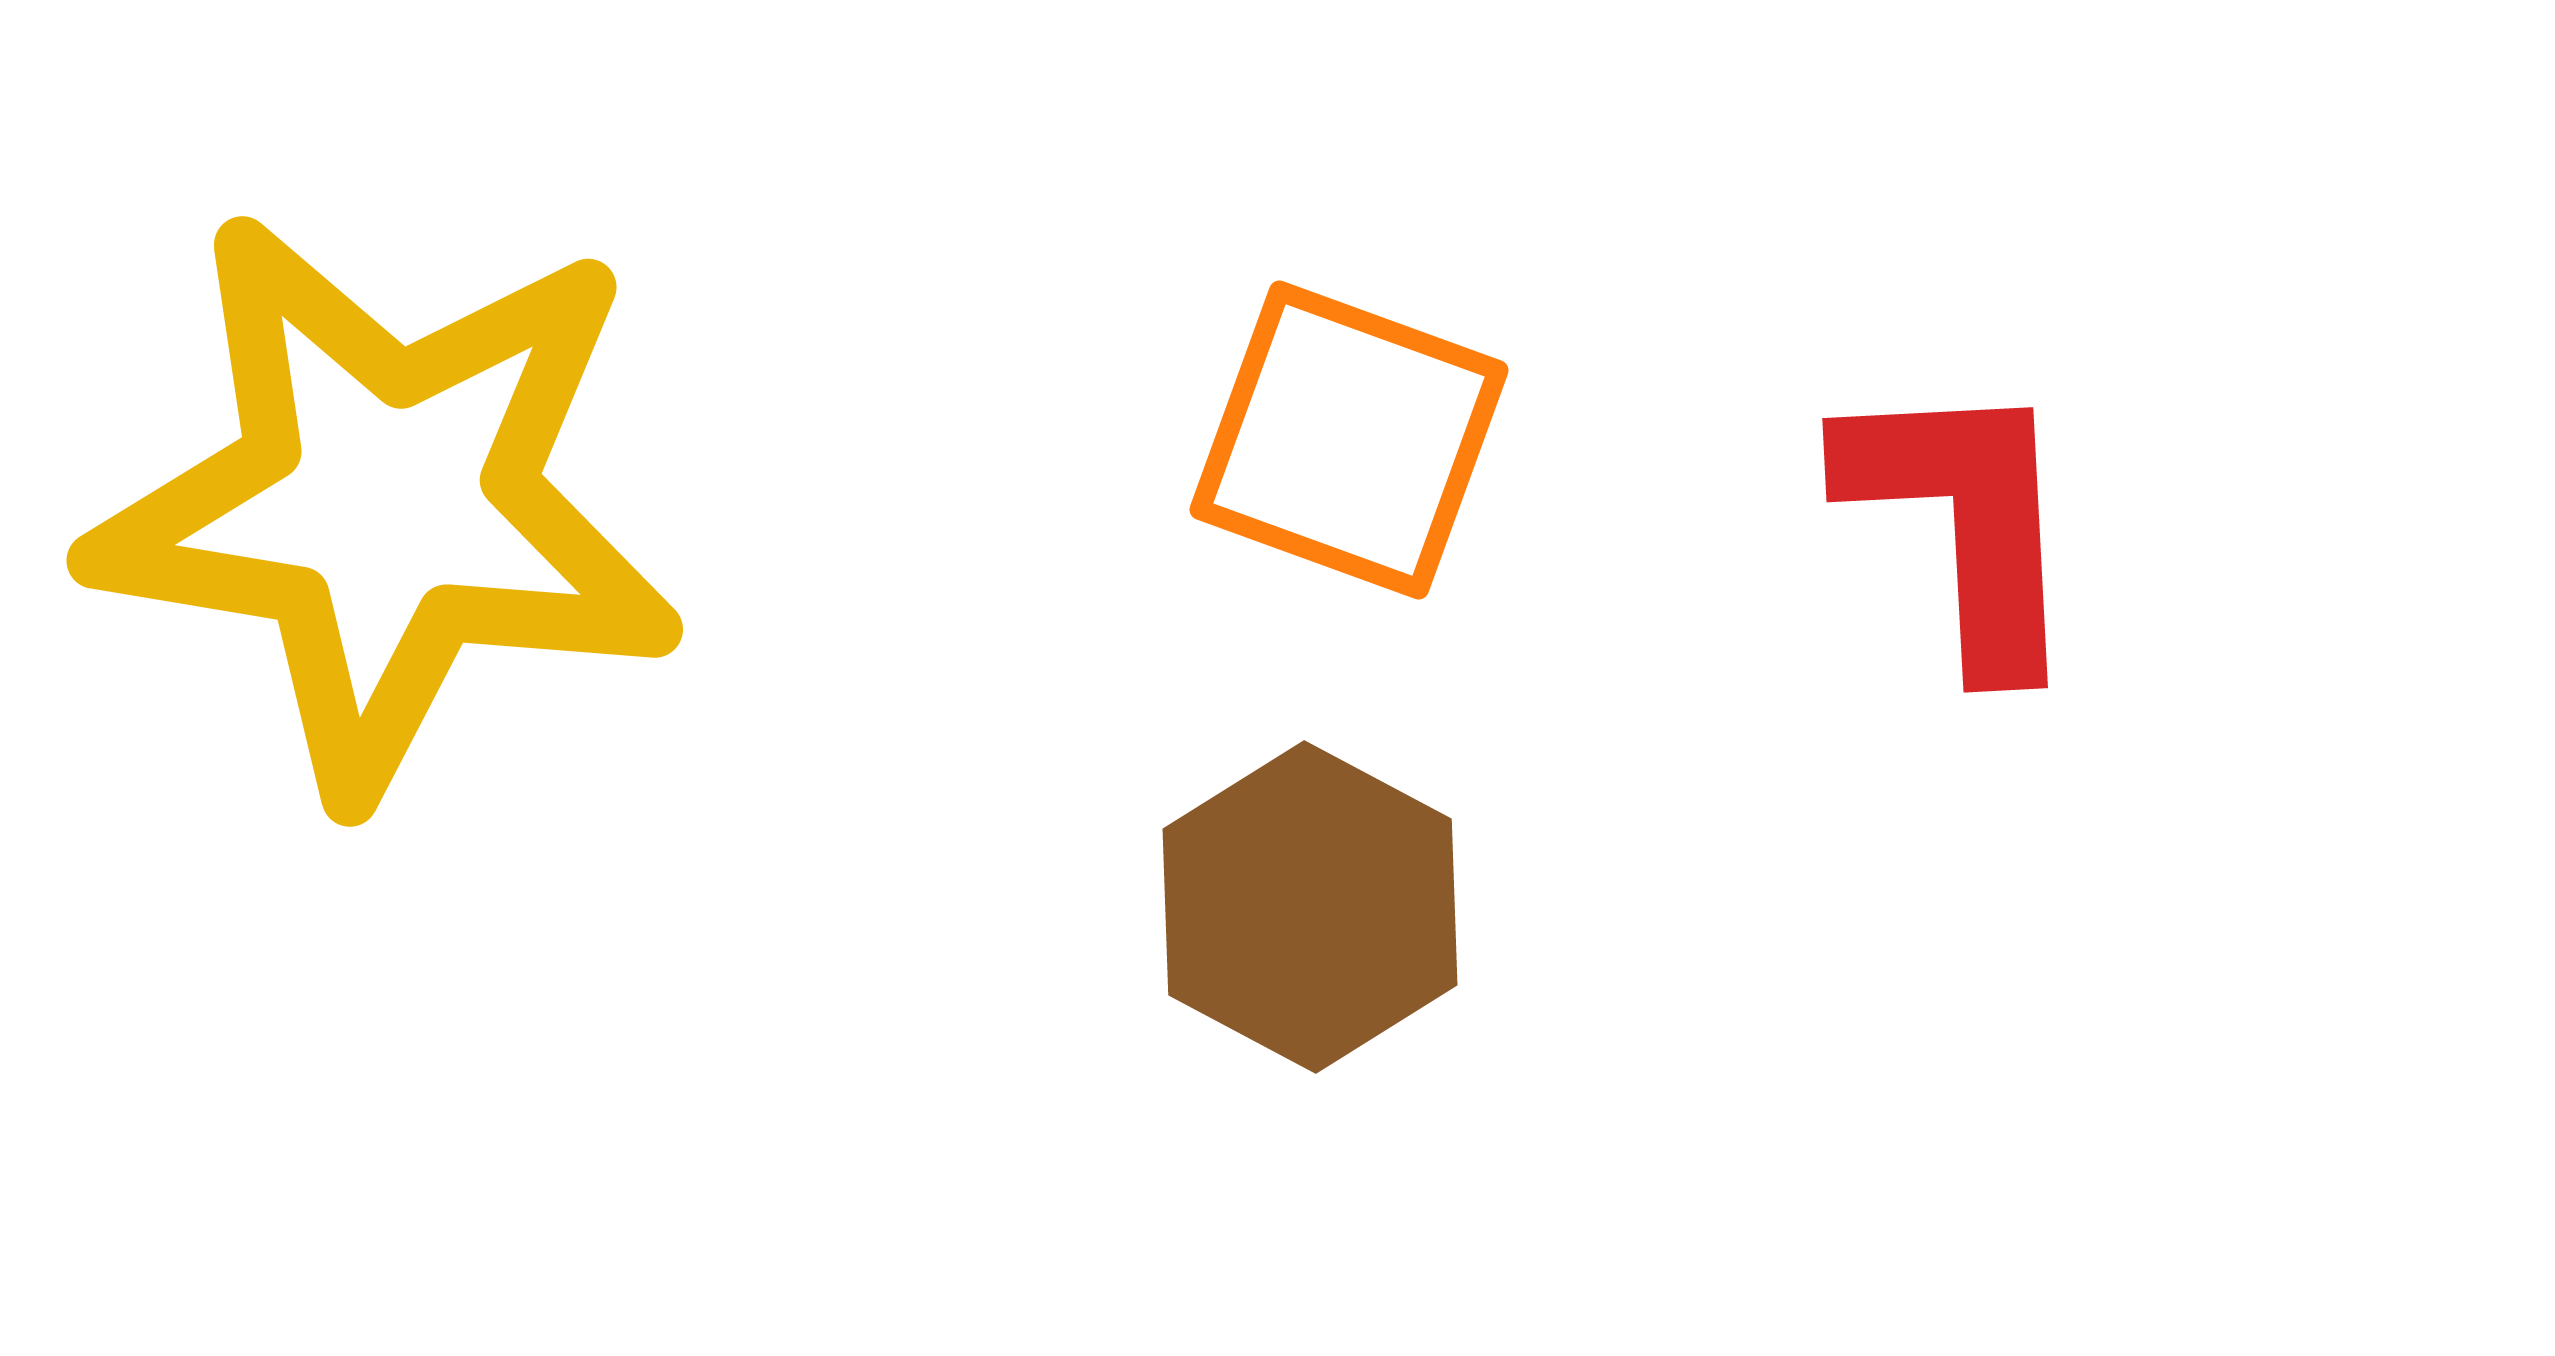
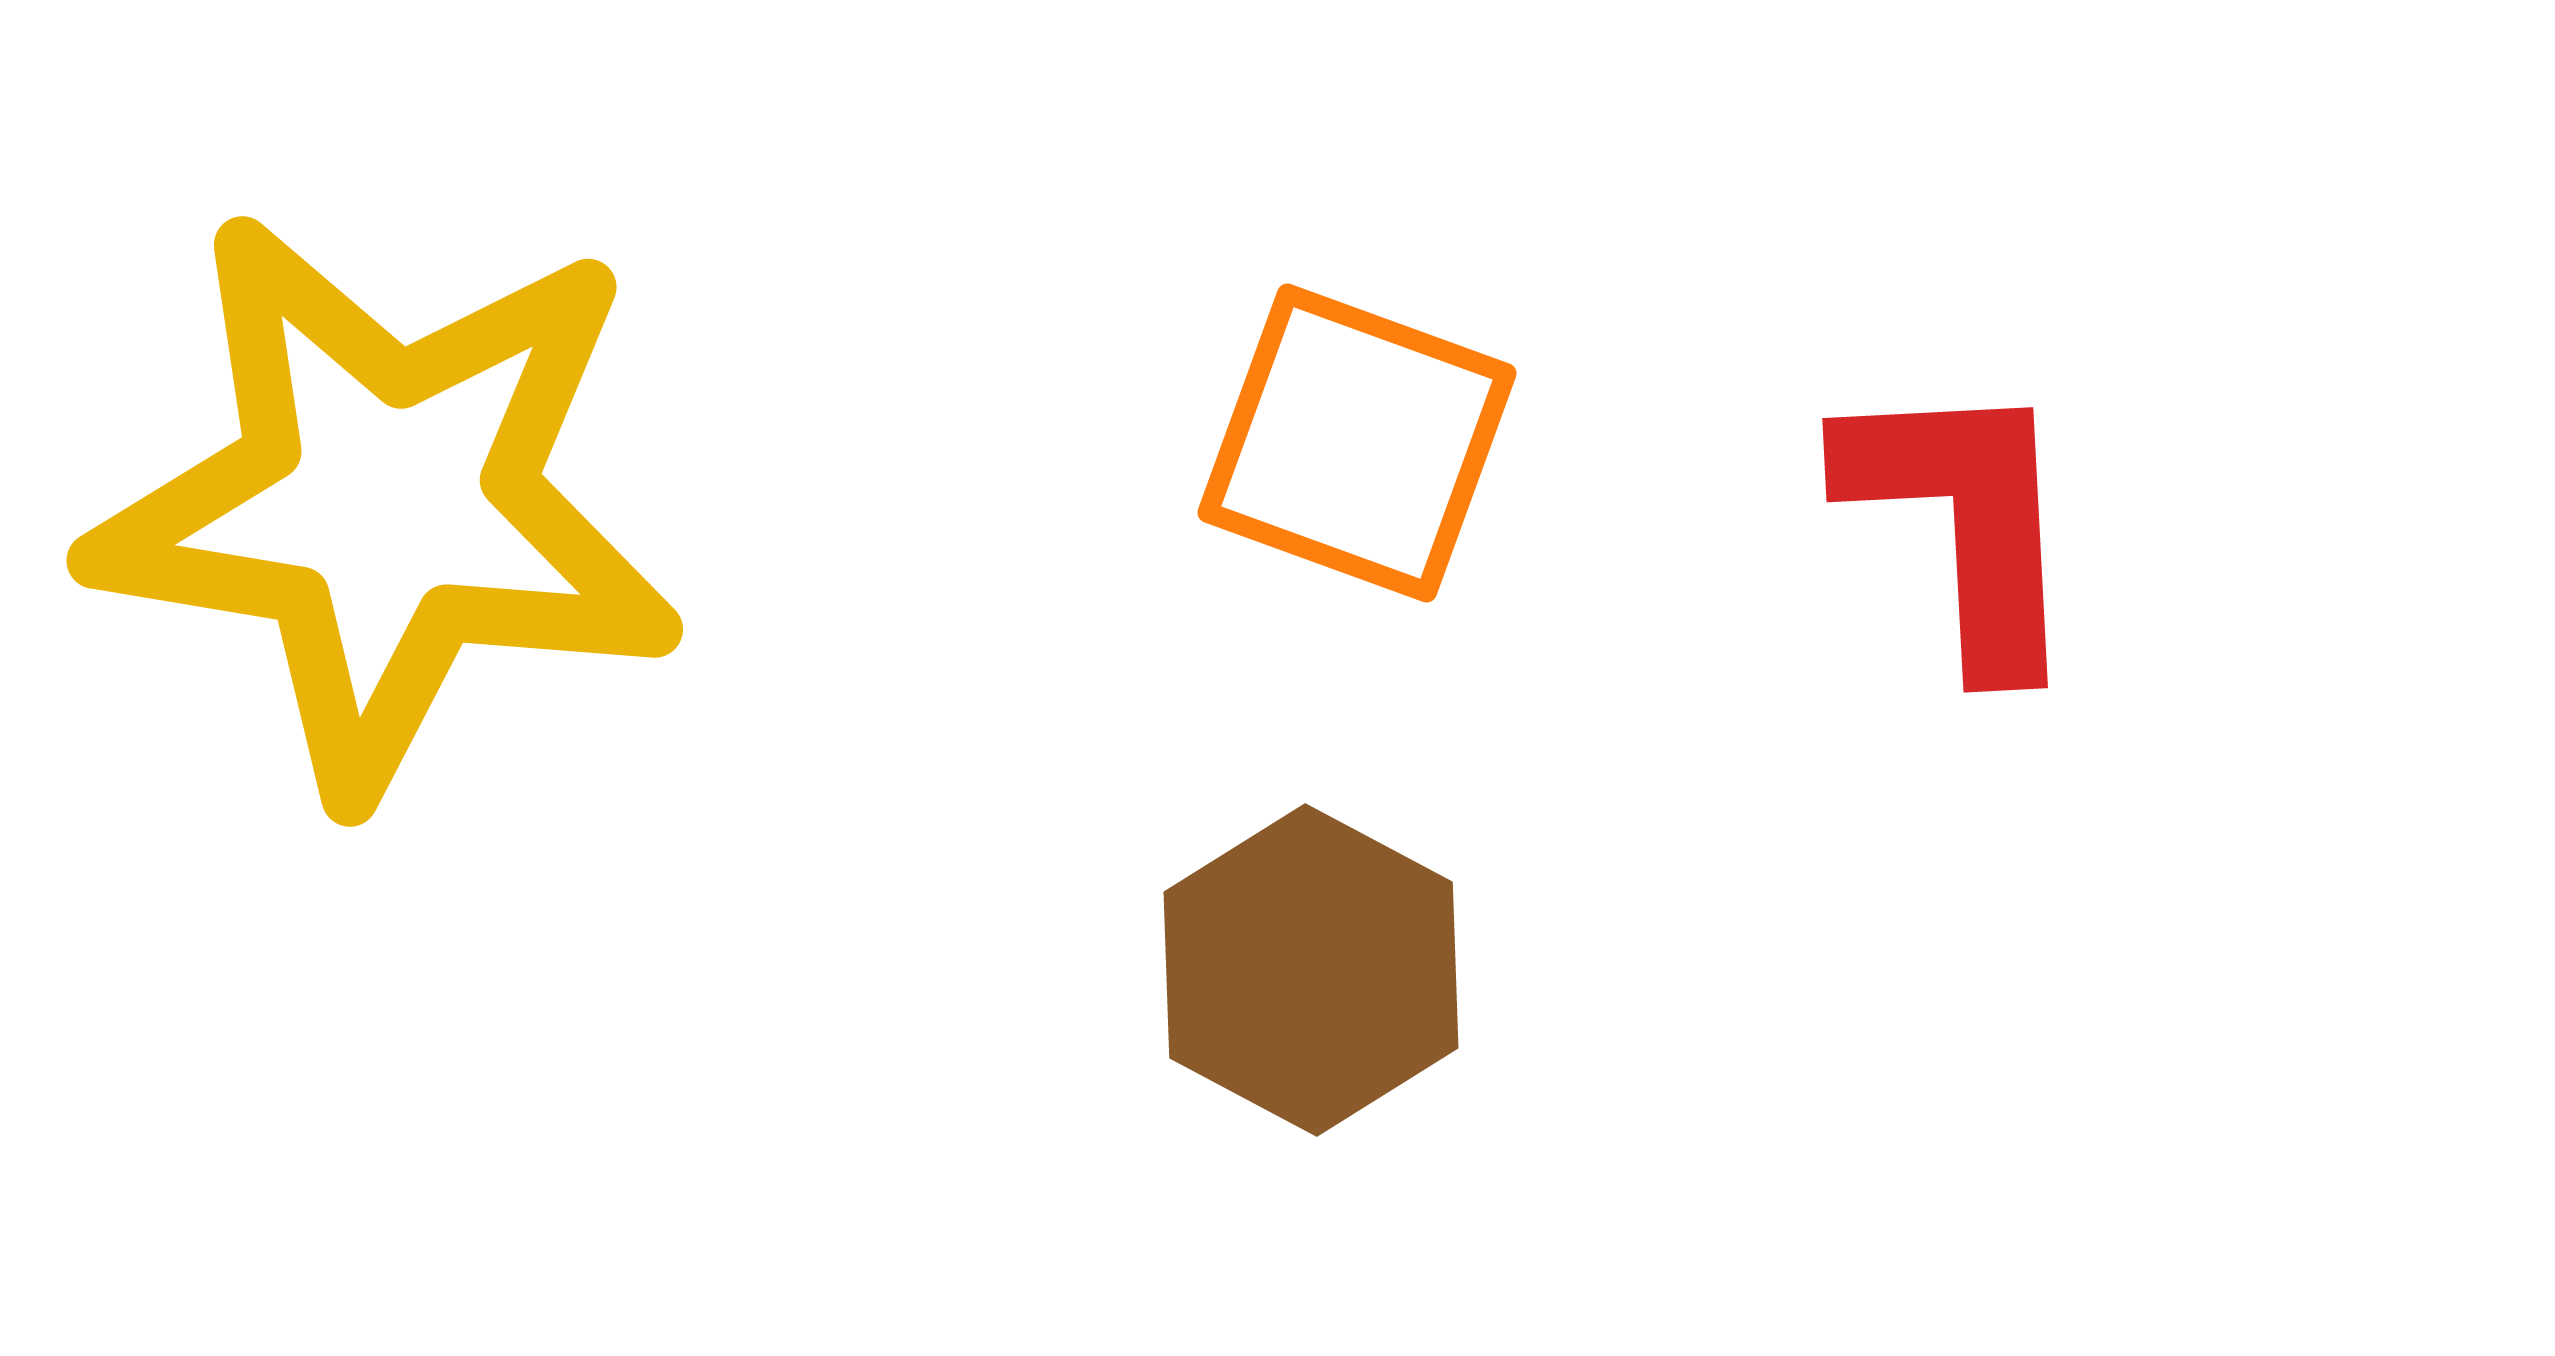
orange square: moved 8 px right, 3 px down
brown hexagon: moved 1 px right, 63 px down
